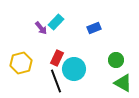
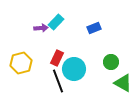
purple arrow: rotated 56 degrees counterclockwise
green circle: moved 5 px left, 2 px down
black line: moved 2 px right
